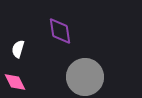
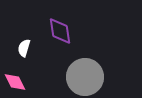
white semicircle: moved 6 px right, 1 px up
